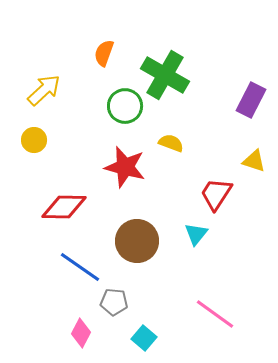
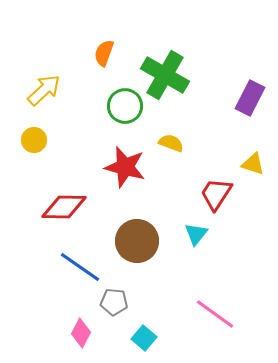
purple rectangle: moved 1 px left, 2 px up
yellow triangle: moved 1 px left, 3 px down
